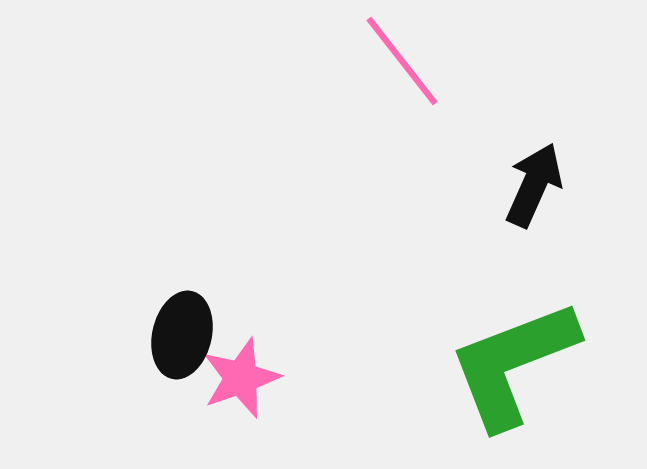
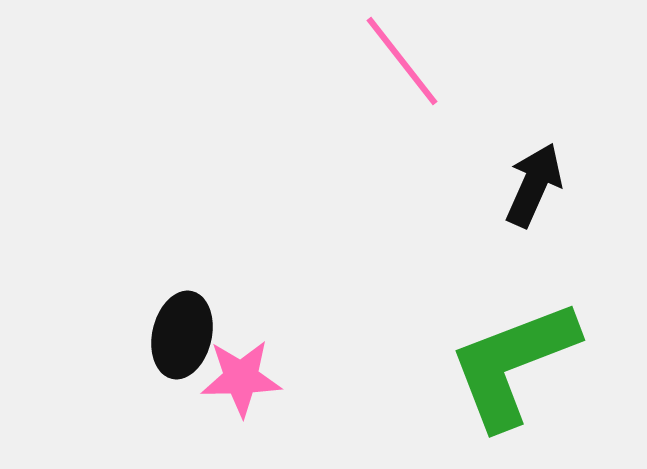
pink star: rotated 18 degrees clockwise
